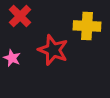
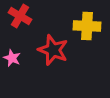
red cross: rotated 15 degrees counterclockwise
